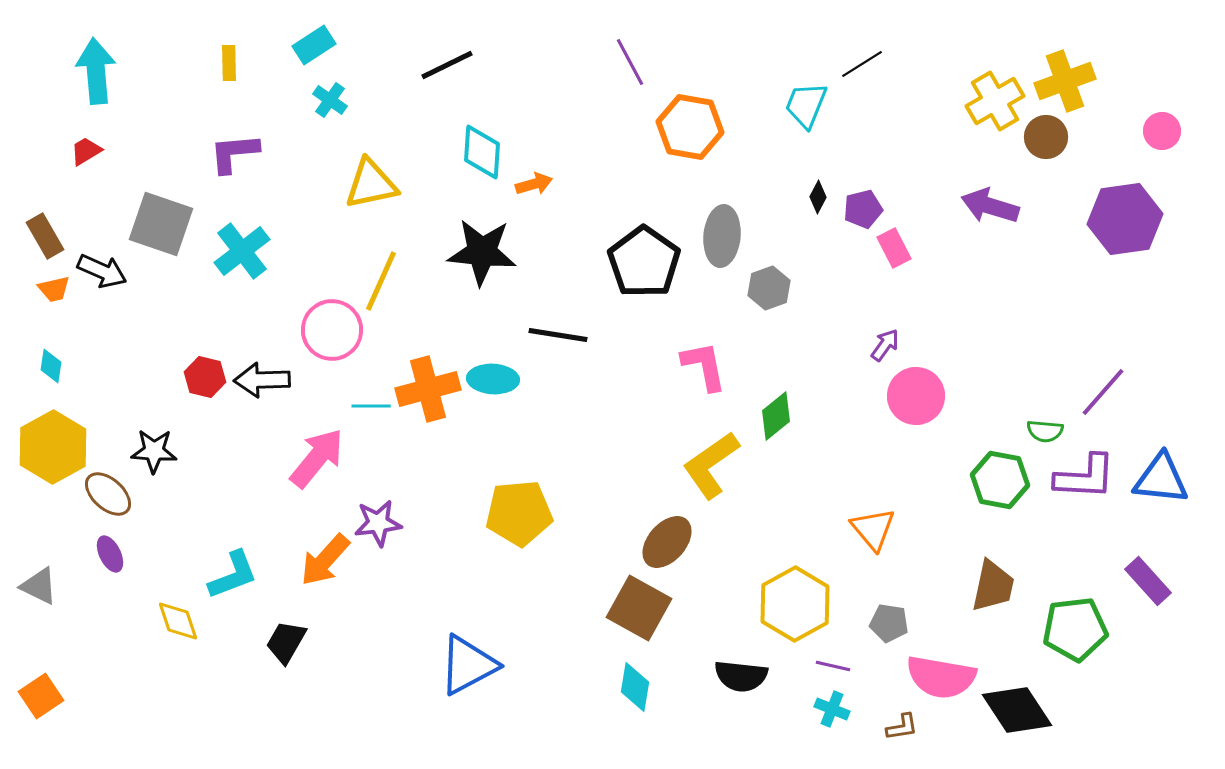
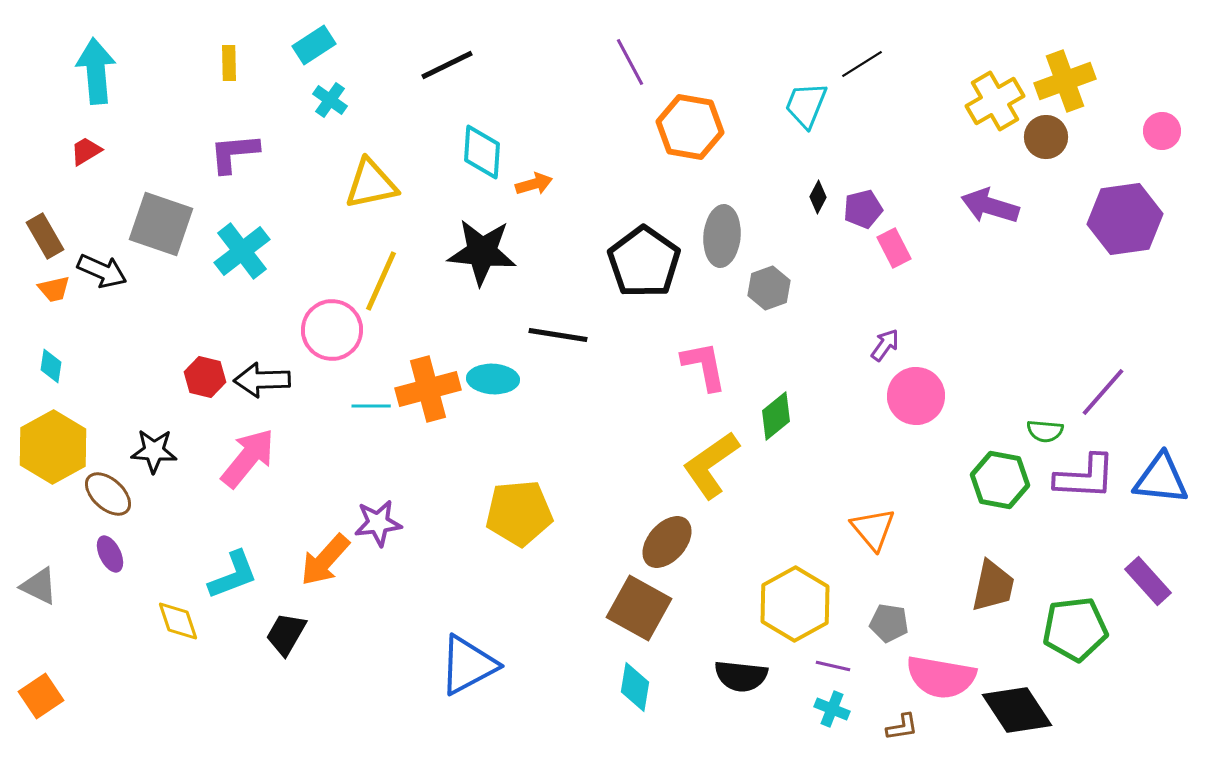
pink arrow at (317, 458): moved 69 px left
black trapezoid at (286, 642): moved 8 px up
